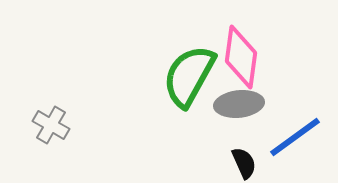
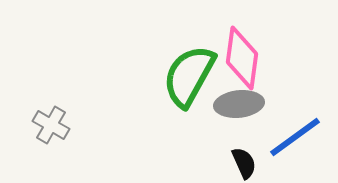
pink diamond: moved 1 px right, 1 px down
